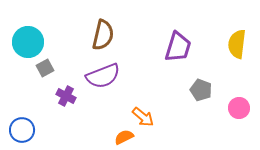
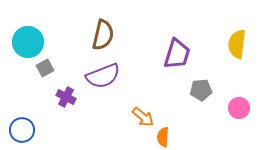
purple trapezoid: moved 1 px left, 7 px down
gray pentagon: rotated 25 degrees counterclockwise
purple cross: moved 1 px down
orange semicircle: moved 39 px right; rotated 60 degrees counterclockwise
